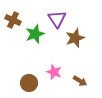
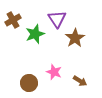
brown cross: rotated 35 degrees clockwise
brown star: rotated 12 degrees counterclockwise
